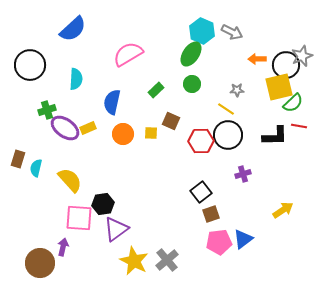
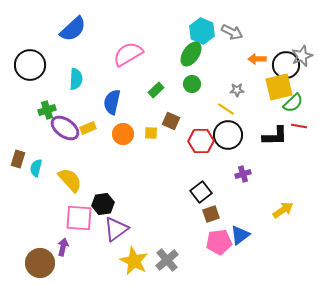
blue triangle at (243, 239): moved 3 px left, 4 px up
